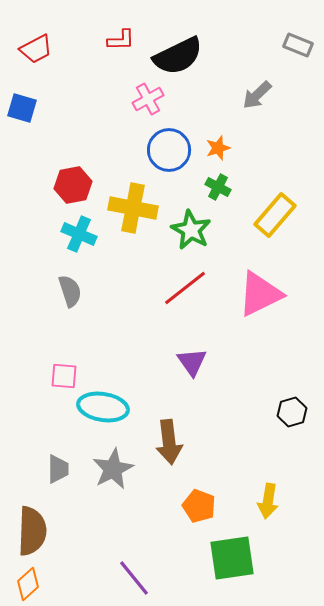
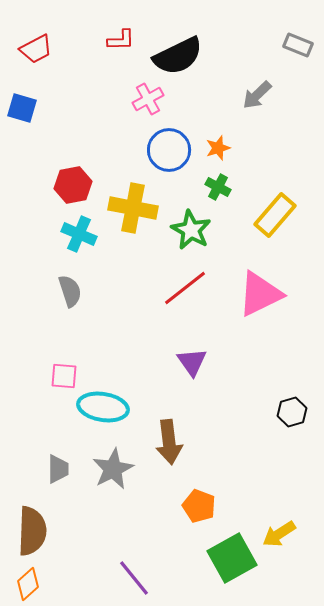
yellow arrow: moved 11 px right, 33 px down; rotated 48 degrees clockwise
green square: rotated 21 degrees counterclockwise
